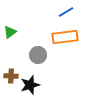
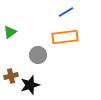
brown cross: rotated 16 degrees counterclockwise
